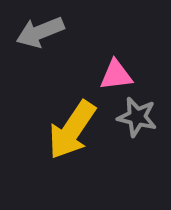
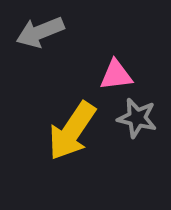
gray star: moved 1 px down
yellow arrow: moved 1 px down
